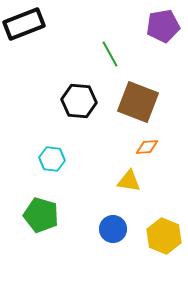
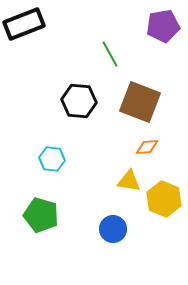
brown square: moved 2 px right
yellow hexagon: moved 37 px up
